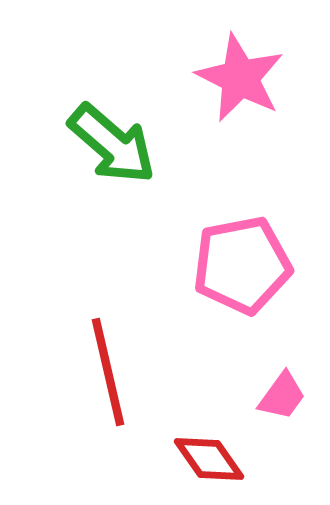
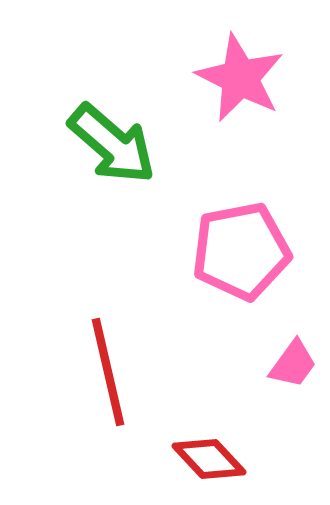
pink pentagon: moved 1 px left, 14 px up
pink trapezoid: moved 11 px right, 32 px up
red diamond: rotated 8 degrees counterclockwise
